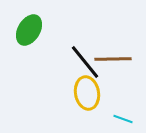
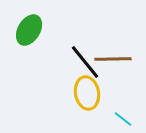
cyan line: rotated 18 degrees clockwise
